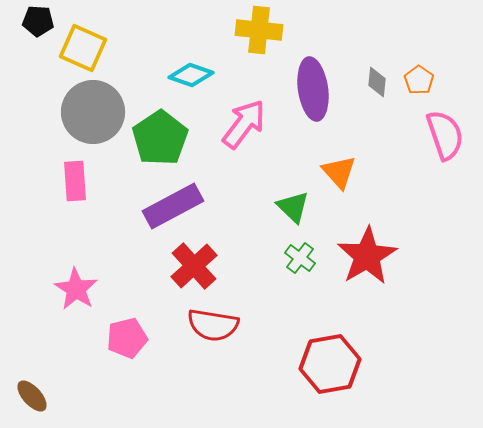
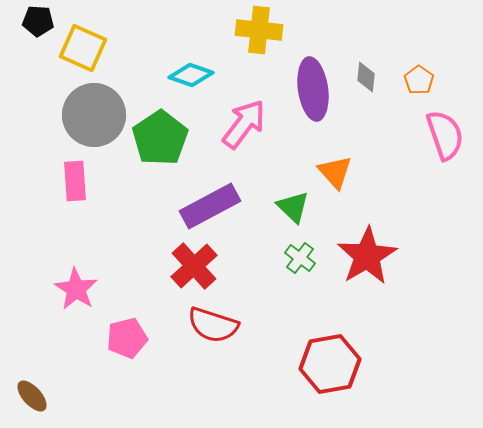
gray diamond: moved 11 px left, 5 px up
gray circle: moved 1 px right, 3 px down
orange triangle: moved 4 px left
purple rectangle: moved 37 px right
red semicircle: rotated 9 degrees clockwise
